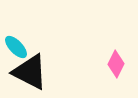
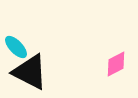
pink diamond: rotated 36 degrees clockwise
